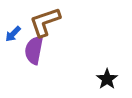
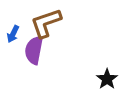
brown L-shape: moved 1 px right, 1 px down
blue arrow: rotated 18 degrees counterclockwise
